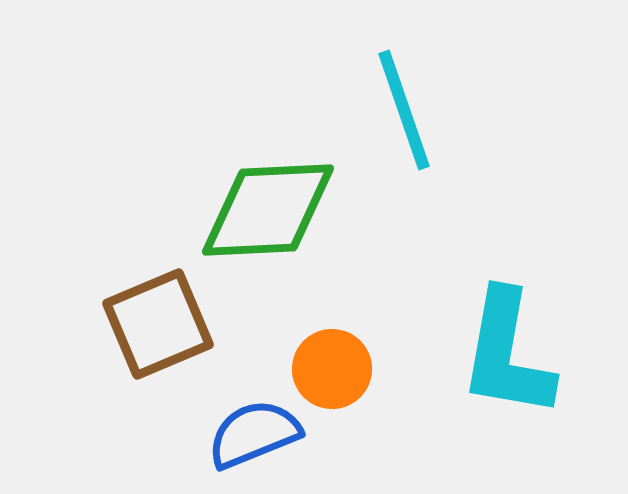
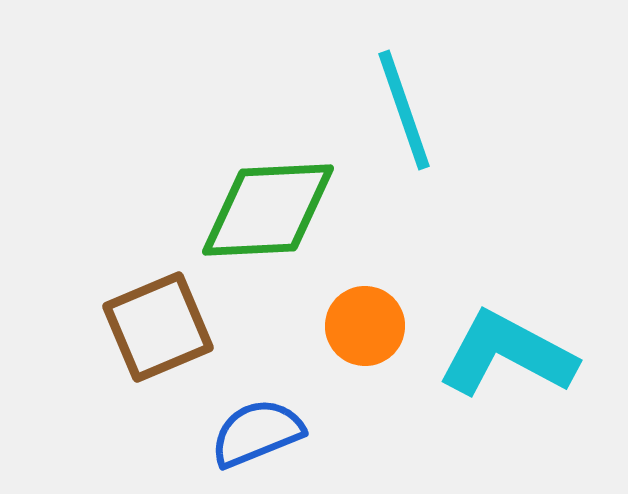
brown square: moved 3 px down
cyan L-shape: rotated 108 degrees clockwise
orange circle: moved 33 px right, 43 px up
blue semicircle: moved 3 px right, 1 px up
